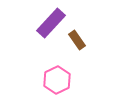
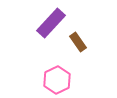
brown rectangle: moved 1 px right, 2 px down
